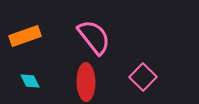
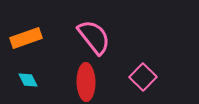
orange rectangle: moved 1 px right, 2 px down
cyan diamond: moved 2 px left, 1 px up
